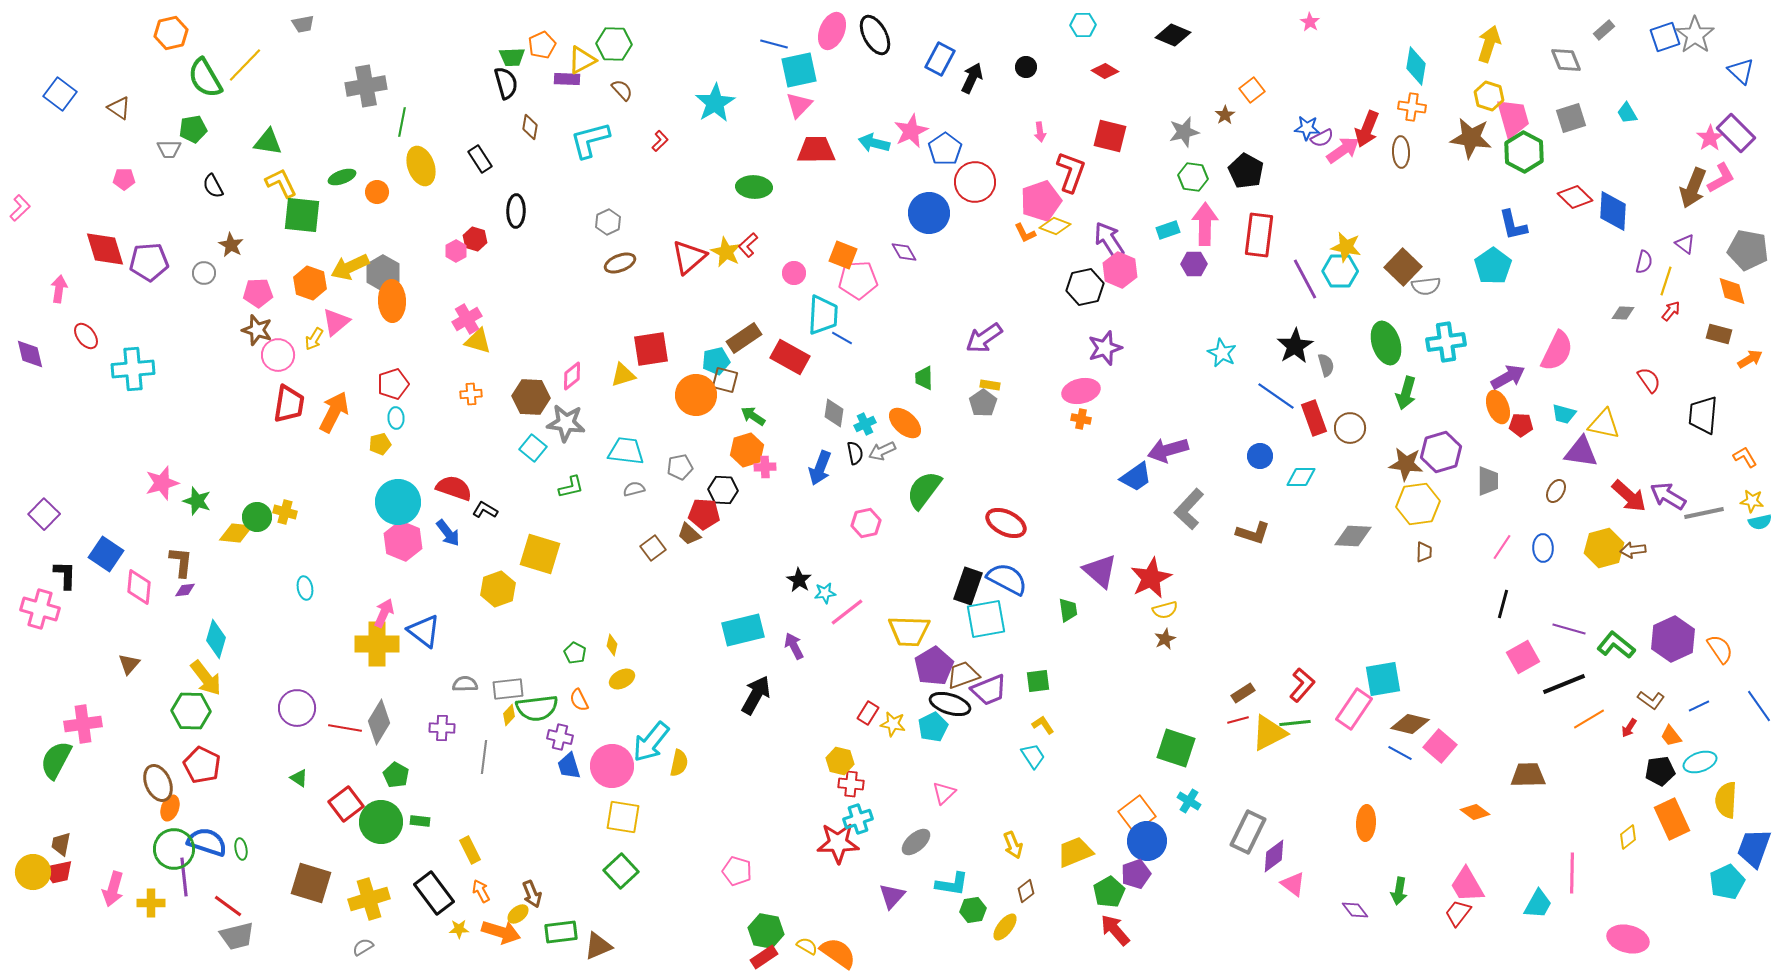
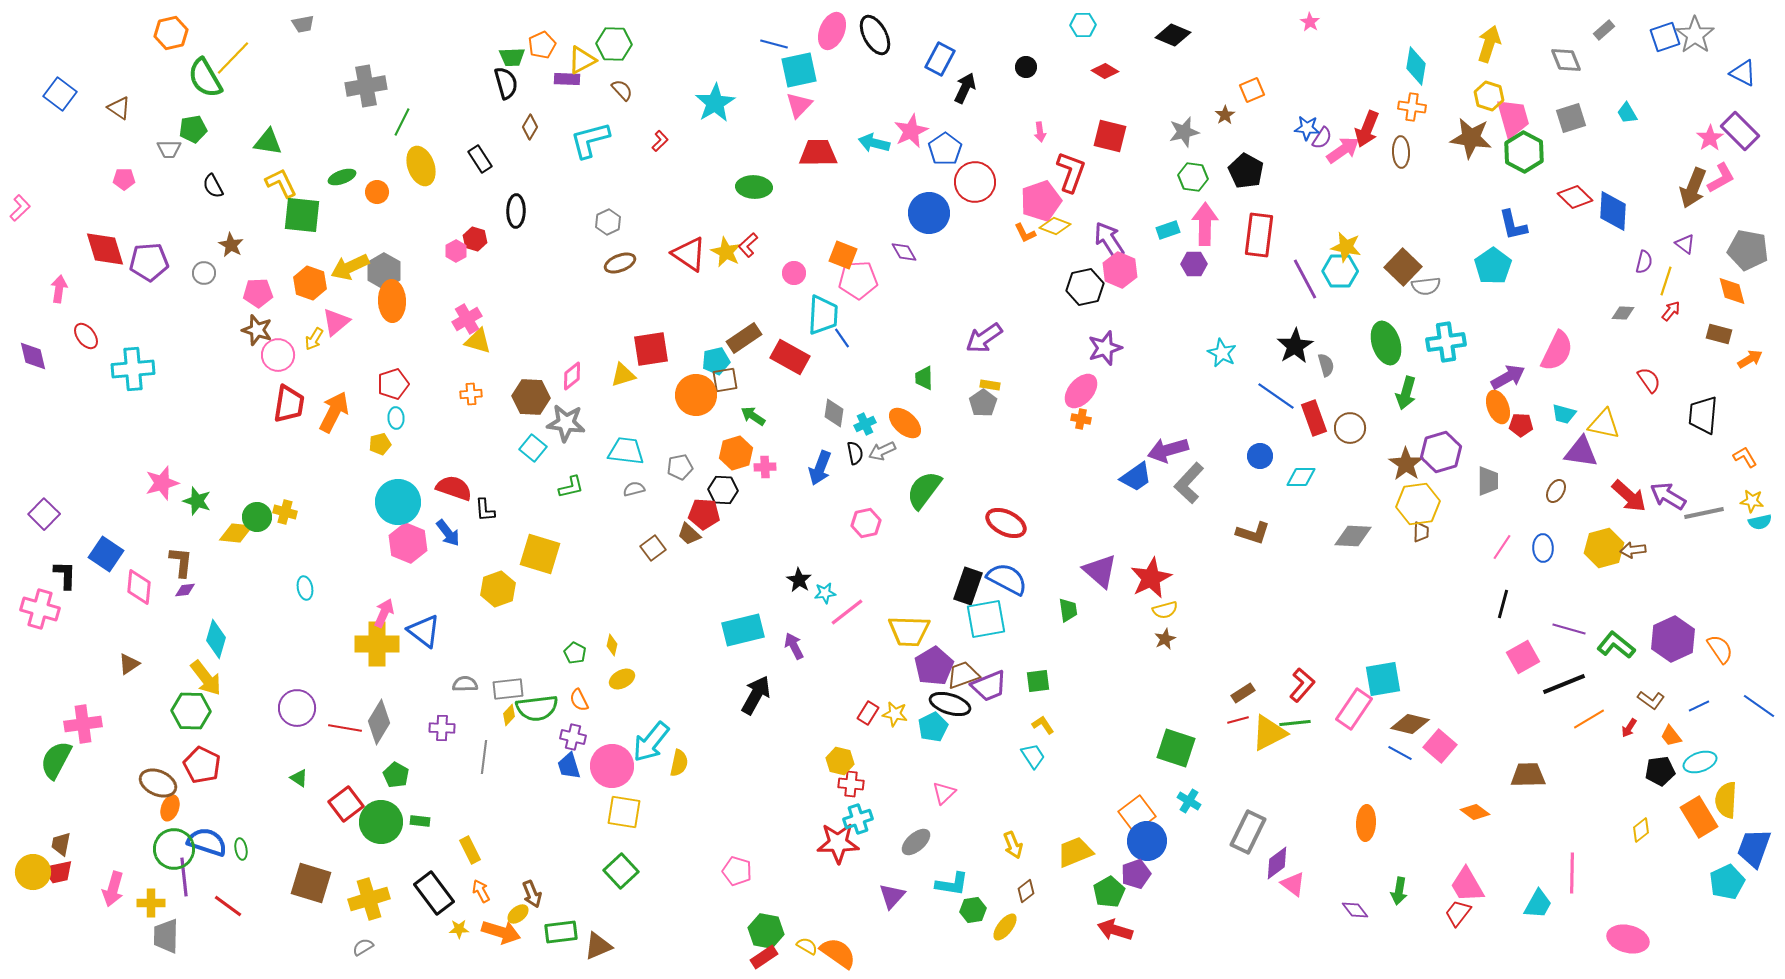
yellow line at (245, 65): moved 12 px left, 7 px up
blue triangle at (1741, 71): moved 2 px right, 2 px down; rotated 16 degrees counterclockwise
black arrow at (972, 78): moved 7 px left, 10 px down
orange square at (1252, 90): rotated 15 degrees clockwise
green line at (402, 122): rotated 16 degrees clockwise
brown diamond at (530, 127): rotated 20 degrees clockwise
purple rectangle at (1736, 133): moved 4 px right, 2 px up
purple semicircle at (1322, 138): rotated 30 degrees counterclockwise
red trapezoid at (816, 150): moved 2 px right, 3 px down
red triangle at (689, 257): moved 3 px up; rotated 45 degrees counterclockwise
gray hexagon at (383, 273): moved 1 px right, 2 px up
blue line at (842, 338): rotated 25 degrees clockwise
purple diamond at (30, 354): moved 3 px right, 2 px down
brown square at (725, 380): rotated 24 degrees counterclockwise
pink ellipse at (1081, 391): rotated 36 degrees counterclockwise
orange hexagon at (747, 450): moved 11 px left, 3 px down
brown star at (1406, 464): rotated 28 degrees clockwise
gray L-shape at (1189, 509): moved 26 px up
black L-shape at (485, 510): rotated 125 degrees counterclockwise
pink hexagon at (403, 541): moved 5 px right, 2 px down
brown trapezoid at (1424, 552): moved 3 px left, 20 px up
brown triangle at (129, 664): rotated 15 degrees clockwise
purple trapezoid at (989, 690): moved 4 px up
blue line at (1759, 706): rotated 20 degrees counterclockwise
yellow star at (893, 724): moved 2 px right, 10 px up
purple cross at (560, 737): moved 13 px right
brown ellipse at (158, 783): rotated 42 degrees counterclockwise
yellow square at (623, 817): moved 1 px right, 5 px up
orange rectangle at (1672, 819): moved 27 px right, 2 px up; rotated 6 degrees counterclockwise
yellow diamond at (1628, 837): moved 13 px right, 7 px up
purple diamond at (1274, 856): moved 3 px right, 7 px down
red arrow at (1115, 930): rotated 32 degrees counterclockwise
gray trapezoid at (237, 936): moved 71 px left; rotated 105 degrees clockwise
